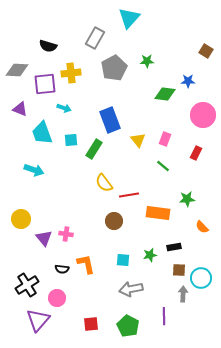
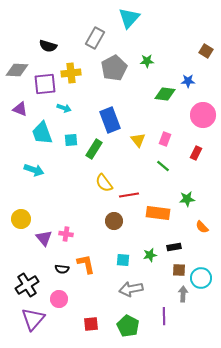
pink circle at (57, 298): moved 2 px right, 1 px down
purple triangle at (38, 320): moved 5 px left, 1 px up
